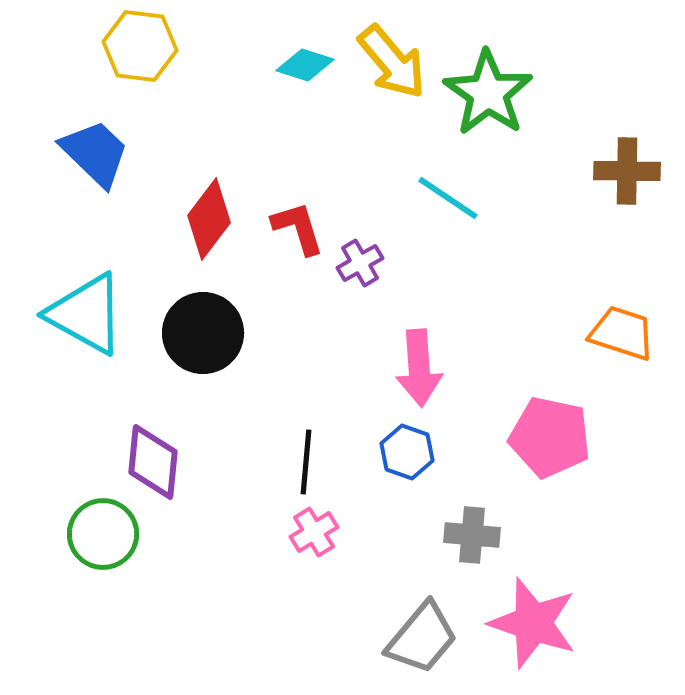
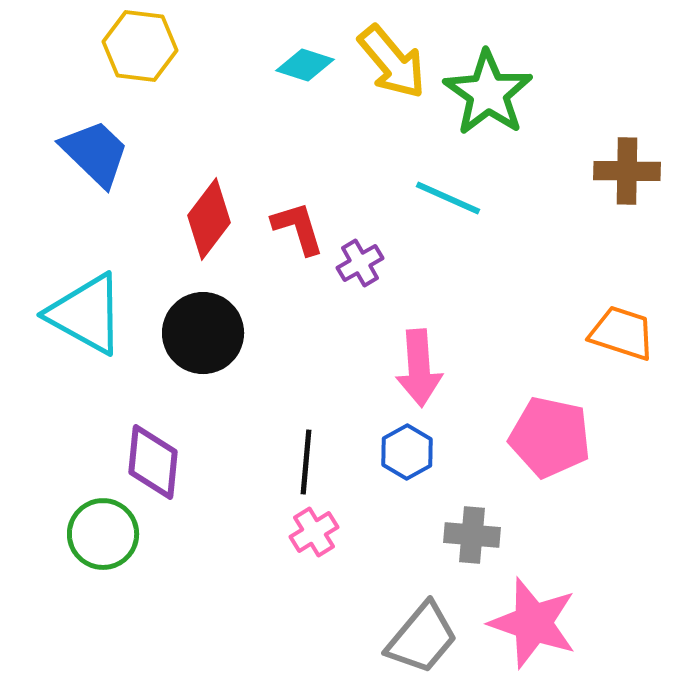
cyan line: rotated 10 degrees counterclockwise
blue hexagon: rotated 12 degrees clockwise
